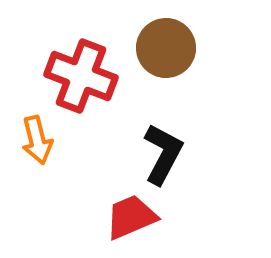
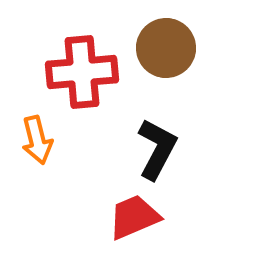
red cross: moved 1 px right, 4 px up; rotated 26 degrees counterclockwise
black L-shape: moved 6 px left, 5 px up
red trapezoid: moved 3 px right
